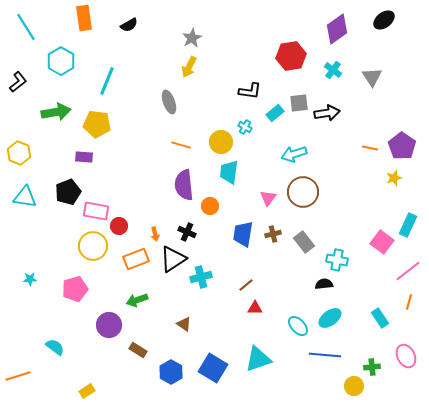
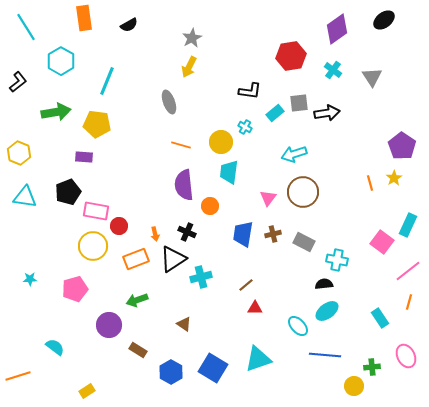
orange line at (370, 148): moved 35 px down; rotated 63 degrees clockwise
yellow star at (394, 178): rotated 14 degrees counterclockwise
gray rectangle at (304, 242): rotated 25 degrees counterclockwise
cyan ellipse at (330, 318): moved 3 px left, 7 px up
